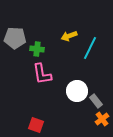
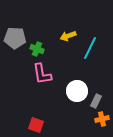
yellow arrow: moved 1 px left
green cross: rotated 16 degrees clockwise
gray rectangle: rotated 64 degrees clockwise
orange cross: rotated 24 degrees clockwise
